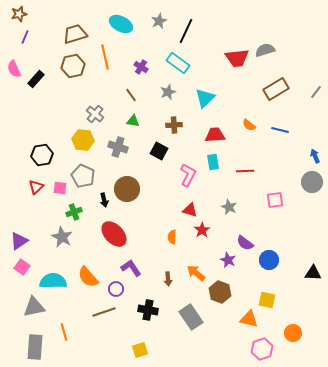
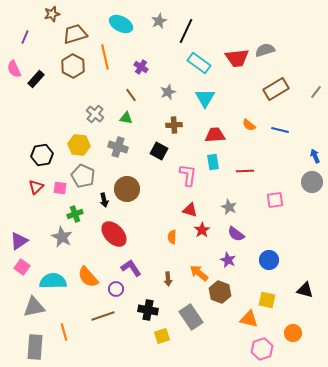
brown star at (19, 14): moved 33 px right
cyan rectangle at (178, 63): moved 21 px right
brown hexagon at (73, 66): rotated 20 degrees counterclockwise
cyan triangle at (205, 98): rotated 15 degrees counterclockwise
green triangle at (133, 121): moved 7 px left, 3 px up
yellow hexagon at (83, 140): moved 4 px left, 5 px down
pink L-shape at (188, 175): rotated 20 degrees counterclockwise
green cross at (74, 212): moved 1 px right, 2 px down
purple semicircle at (245, 243): moved 9 px left, 9 px up
orange arrow at (196, 273): moved 3 px right
black triangle at (313, 273): moved 8 px left, 17 px down; rotated 12 degrees clockwise
brown line at (104, 312): moved 1 px left, 4 px down
yellow square at (140, 350): moved 22 px right, 14 px up
